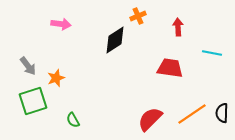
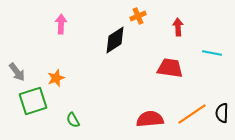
pink arrow: rotated 96 degrees counterclockwise
gray arrow: moved 11 px left, 6 px down
red semicircle: rotated 40 degrees clockwise
